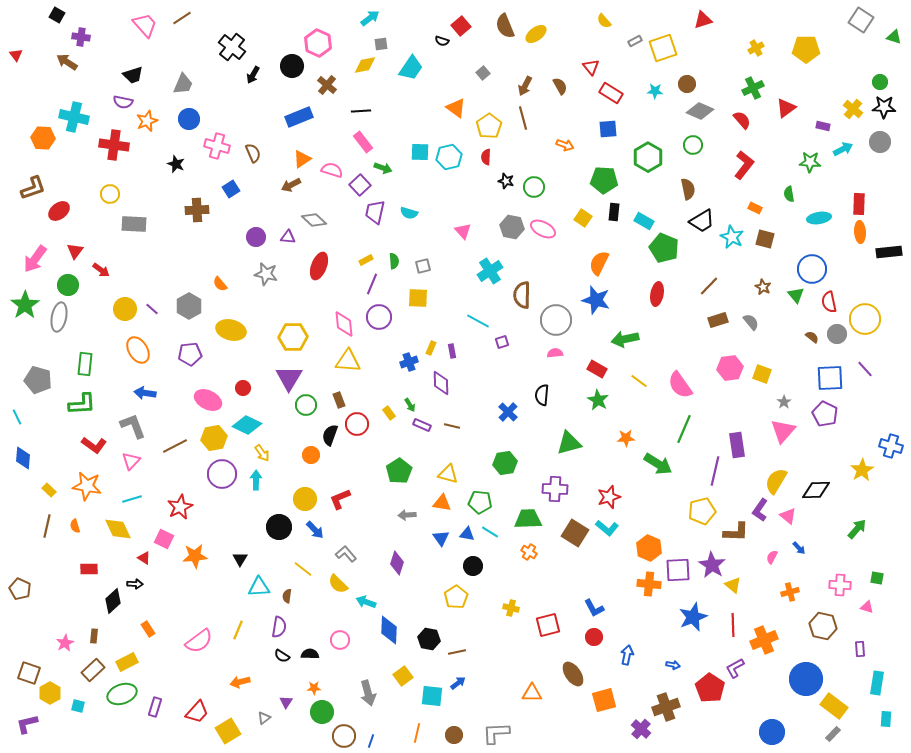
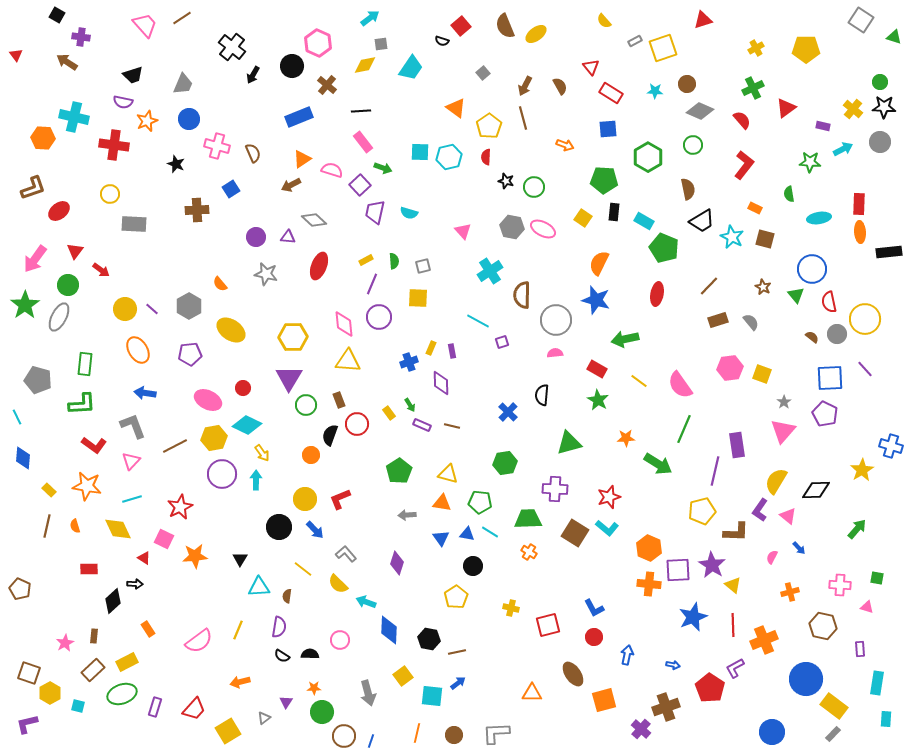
gray ellipse at (59, 317): rotated 16 degrees clockwise
yellow ellipse at (231, 330): rotated 20 degrees clockwise
red trapezoid at (197, 712): moved 3 px left, 3 px up
